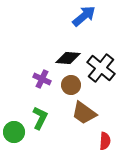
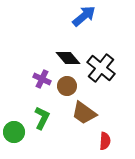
black diamond: rotated 45 degrees clockwise
brown circle: moved 4 px left, 1 px down
green L-shape: moved 2 px right
